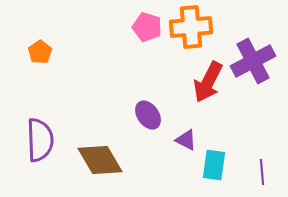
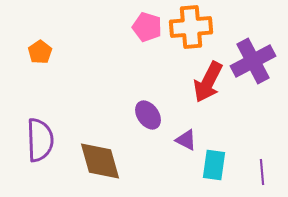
brown diamond: moved 1 px down; rotated 15 degrees clockwise
